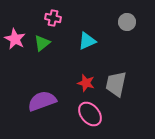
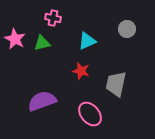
gray circle: moved 7 px down
green triangle: rotated 24 degrees clockwise
red star: moved 5 px left, 12 px up
